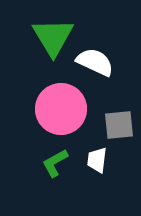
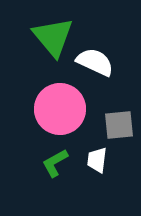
green triangle: rotated 9 degrees counterclockwise
pink circle: moved 1 px left
